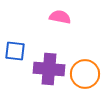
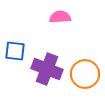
pink semicircle: rotated 15 degrees counterclockwise
purple cross: moved 2 px left; rotated 16 degrees clockwise
